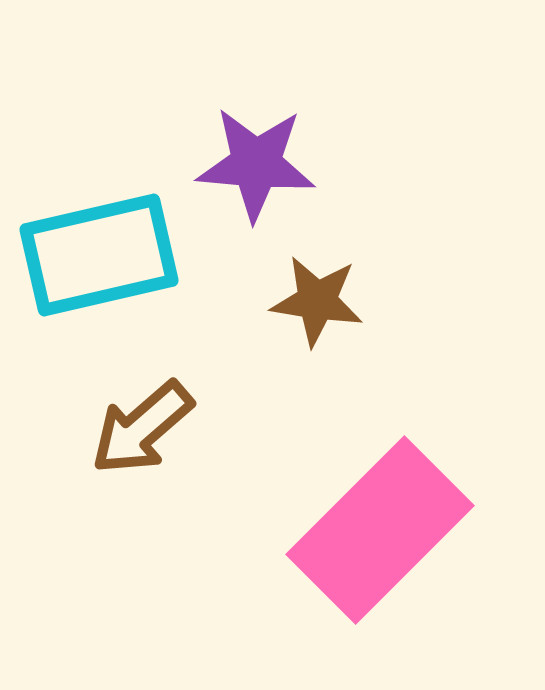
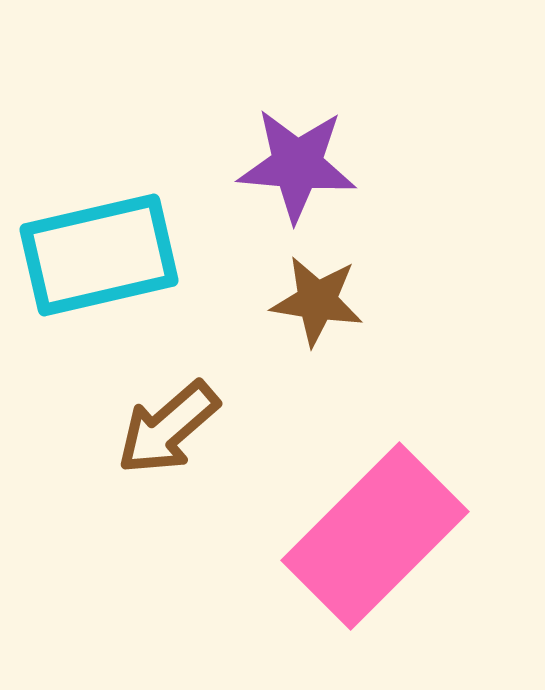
purple star: moved 41 px right, 1 px down
brown arrow: moved 26 px right
pink rectangle: moved 5 px left, 6 px down
